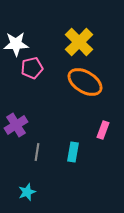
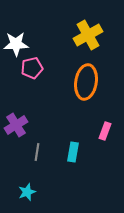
yellow cross: moved 9 px right, 7 px up; rotated 16 degrees clockwise
orange ellipse: moved 1 px right; rotated 68 degrees clockwise
pink rectangle: moved 2 px right, 1 px down
